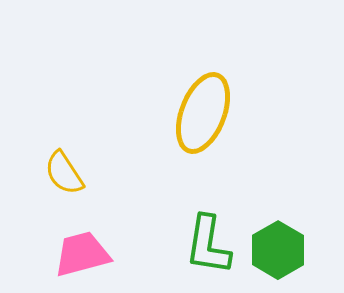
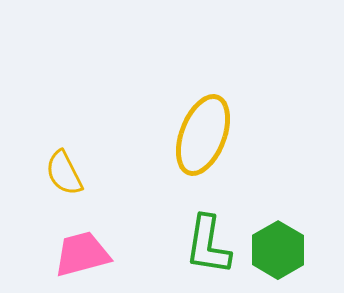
yellow ellipse: moved 22 px down
yellow semicircle: rotated 6 degrees clockwise
